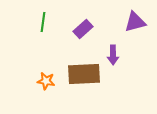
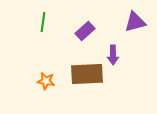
purple rectangle: moved 2 px right, 2 px down
brown rectangle: moved 3 px right
